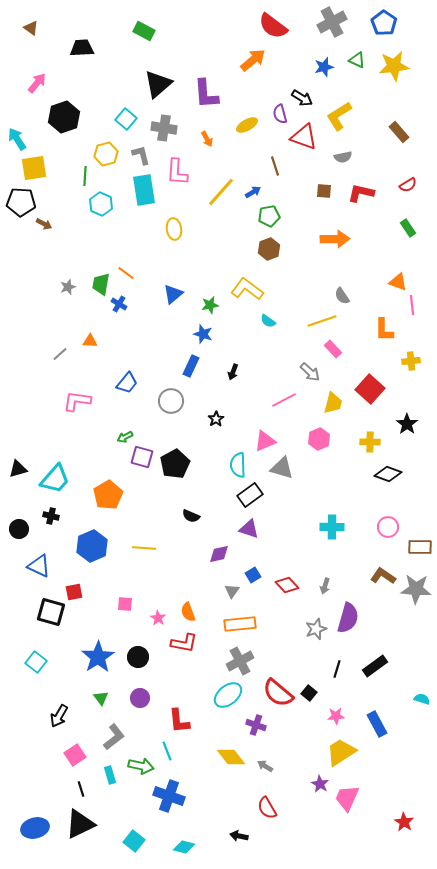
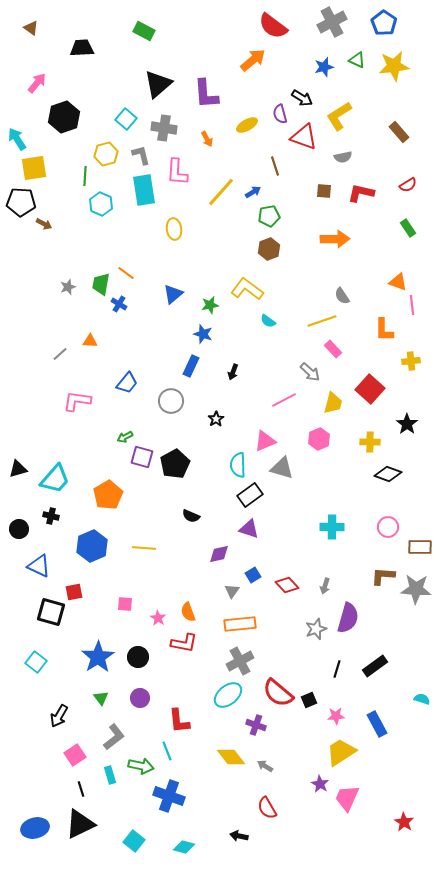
brown L-shape at (383, 576): rotated 30 degrees counterclockwise
black square at (309, 693): moved 7 px down; rotated 28 degrees clockwise
